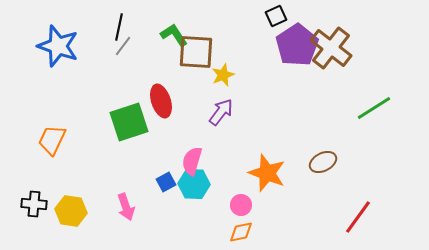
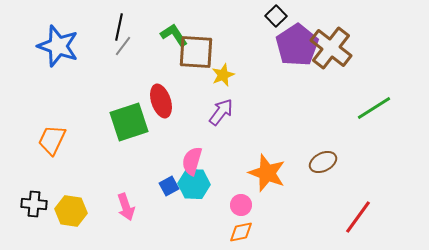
black square: rotated 20 degrees counterclockwise
blue square: moved 3 px right, 4 px down
